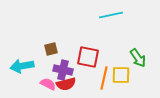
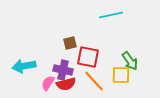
brown square: moved 19 px right, 6 px up
green arrow: moved 8 px left, 3 px down
cyan arrow: moved 2 px right
orange line: moved 10 px left, 3 px down; rotated 55 degrees counterclockwise
pink semicircle: moved 1 px up; rotated 84 degrees counterclockwise
